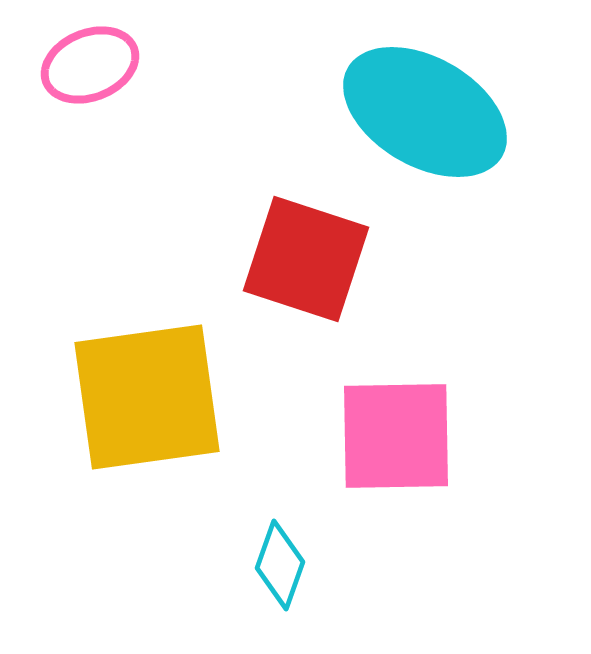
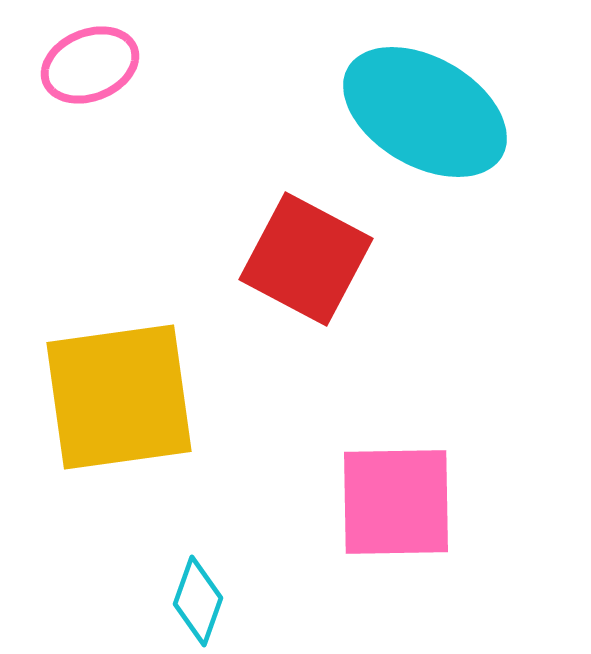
red square: rotated 10 degrees clockwise
yellow square: moved 28 px left
pink square: moved 66 px down
cyan diamond: moved 82 px left, 36 px down
